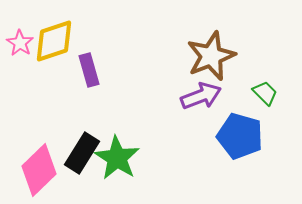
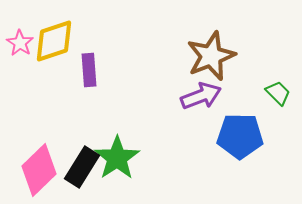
purple rectangle: rotated 12 degrees clockwise
green trapezoid: moved 13 px right
blue pentagon: rotated 15 degrees counterclockwise
black rectangle: moved 14 px down
green star: rotated 6 degrees clockwise
